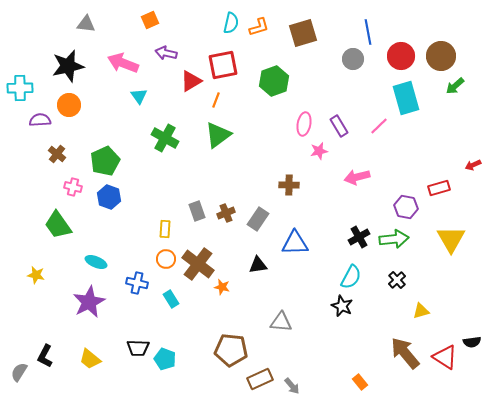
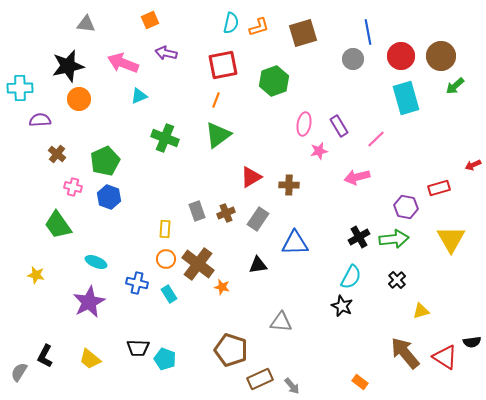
red triangle at (191, 81): moved 60 px right, 96 px down
cyan triangle at (139, 96): rotated 42 degrees clockwise
orange circle at (69, 105): moved 10 px right, 6 px up
pink line at (379, 126): moved 3 px left, 13 px down
green cross at (165, 138): rotated 8 degrees counterclockwise
cyan rectangle at (171, 299): moved 2 px left, 5 px up
brown pentagon at (231, 350): rotated 12 degrees clockwise
orange rectangle at (360, 382): rotated 14 degrees counterclockwise
